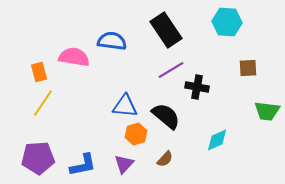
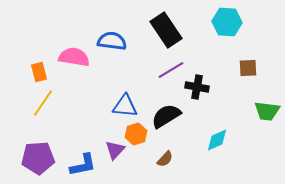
black semicircle: rotated 72 degrees counterclockwise
purple triangle: moved 9 px left, 14 px up
